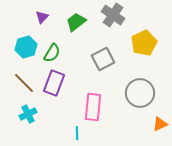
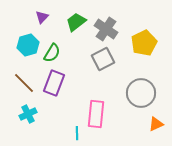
gray cross: moved 7 px left, 14 px down
cyan hexagon: moved 2 px right, 2 px up
gray circle: moved 1 px right
pink rectangle: moved 3 px right, 7 px down
orange triangle: moved 4 px left
